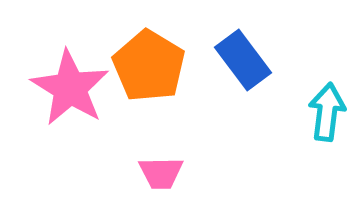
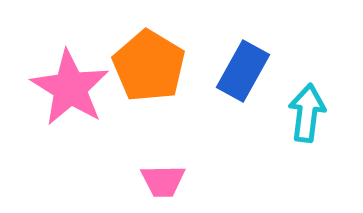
blue rectangle: moved 11 px down; rotated 66 degrees clockwise
cyan arrow: moved 20 px left, 1 px down
pink trapezoid: moved 2 px right, 8 px down
